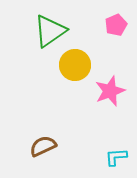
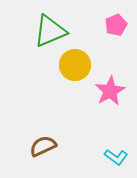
green triangle: rotated 12 degrees clockwise
pink star: rotated 8 degrees counterclockwise
cyan L-shape: rotated 140 degrees counterclockwise
